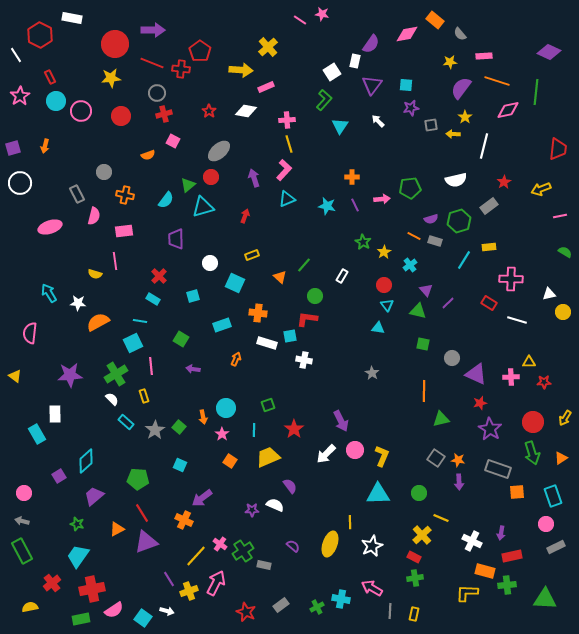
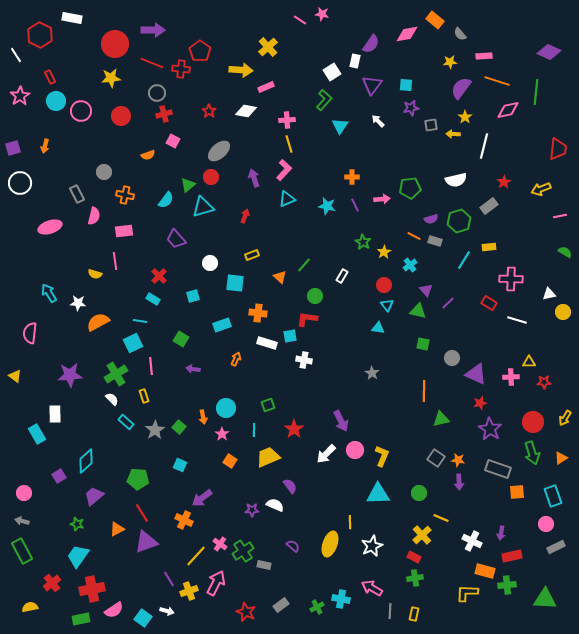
purple trapezoid at (176, 239): rotated 40 degrees counterclockwise
cyan square at (235, 283): rotated 18 degrees counterclockwise
